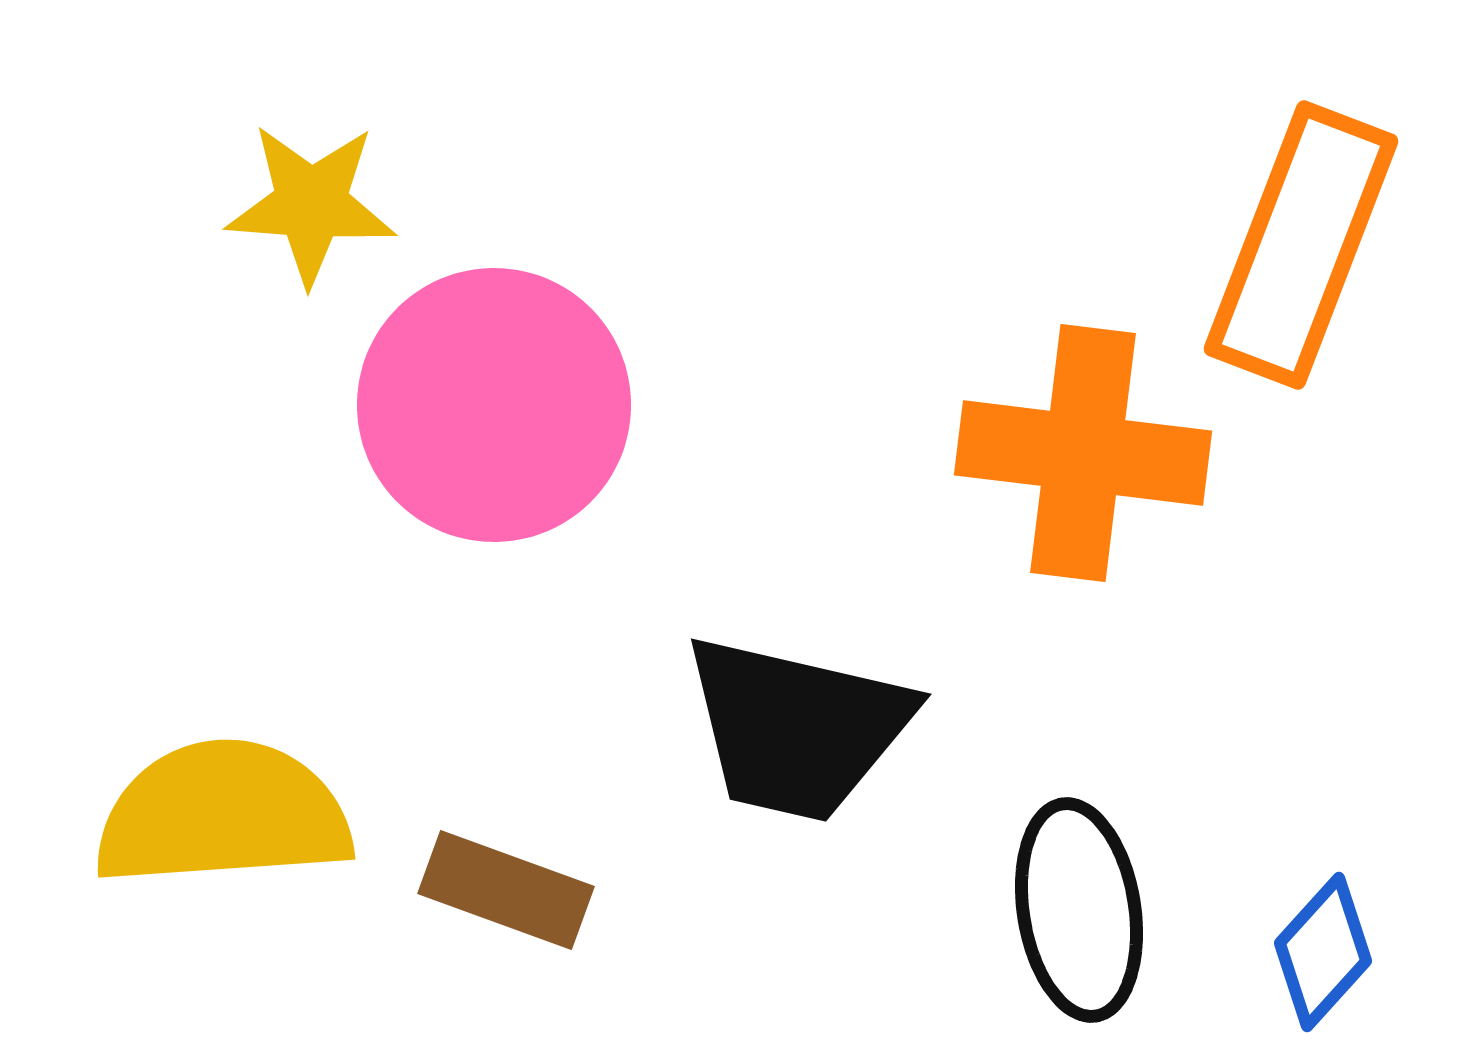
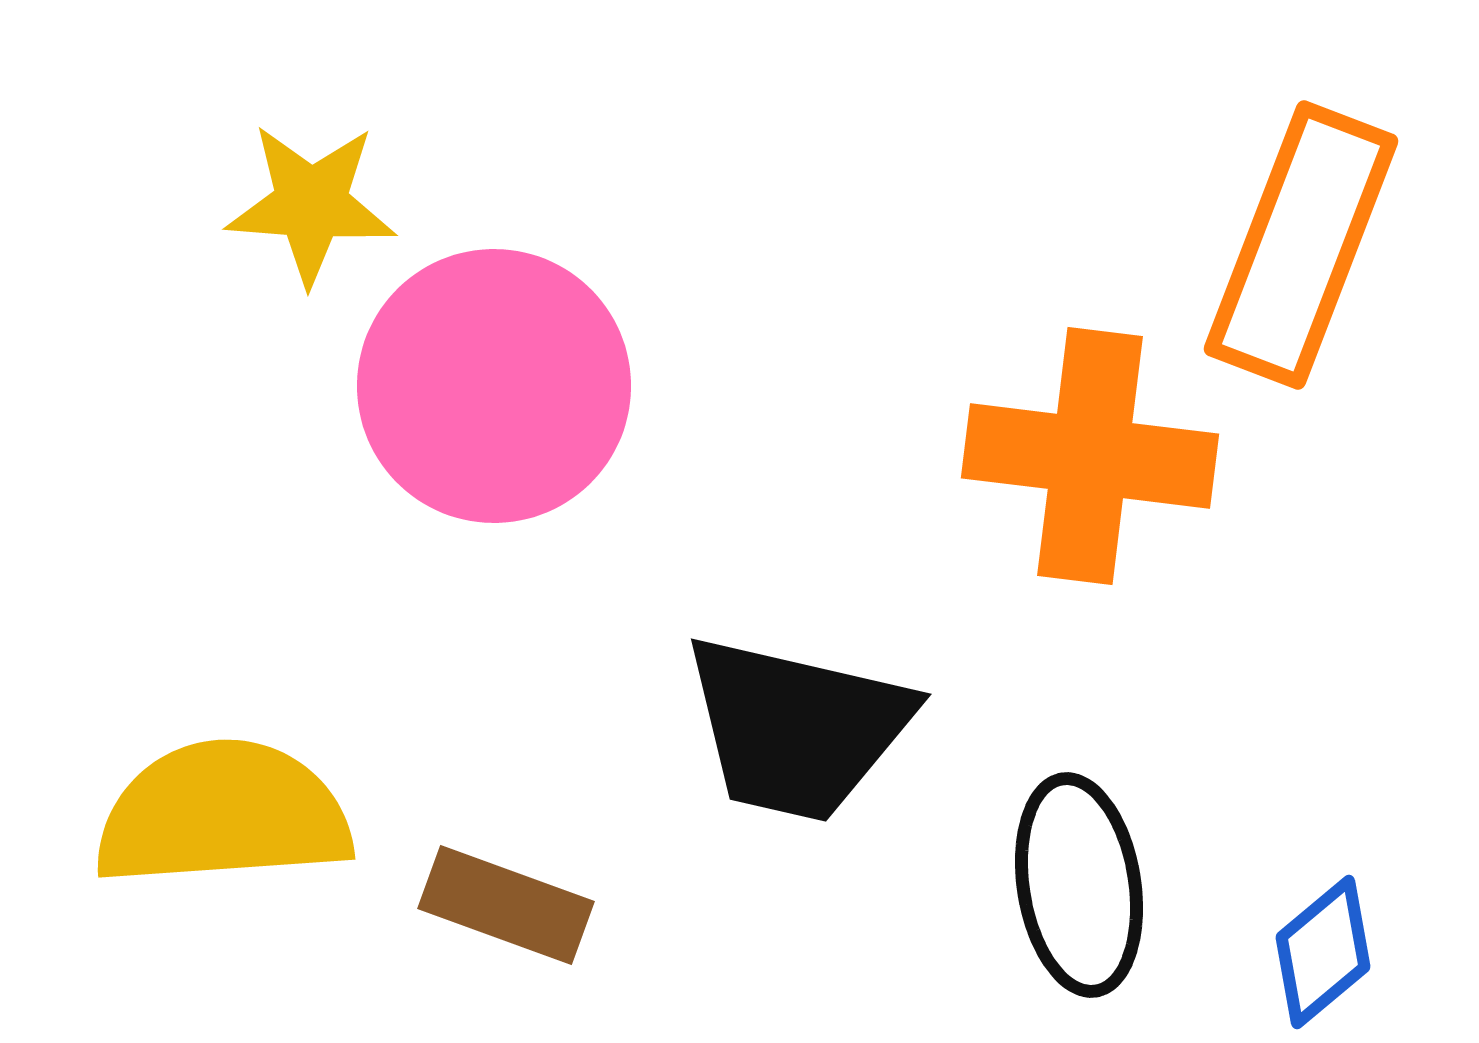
pink circle: moved 19 px up
orange cross: moved 7 px right, 3 px down
brown rectangle: moved 15 px down
black ellipse: moved 25 px up
blue diamond: rotated 8 degrees clockwise
